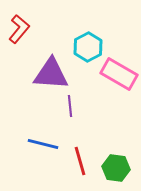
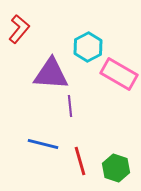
green hexagon: rotated 12 degrees clockwise
